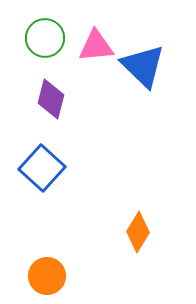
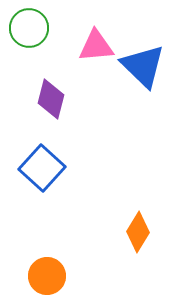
green circle: moved 16 px left, 10 px up
